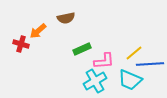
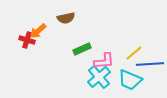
red cross: moved 6 px right, 4 px up
cyan cross: moved 4 px right, 4 px up; rotated 10 degrees counterclockwise
